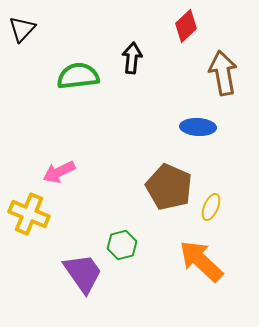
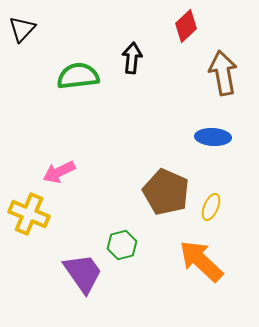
blue ellipse: moved 15 px right, 10 px down
brown pentagon: moved 3 px left, 5 px down
